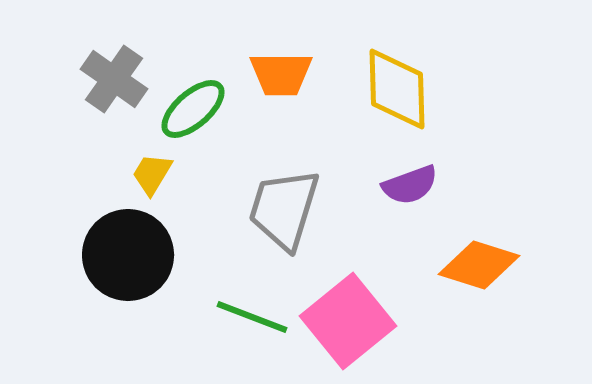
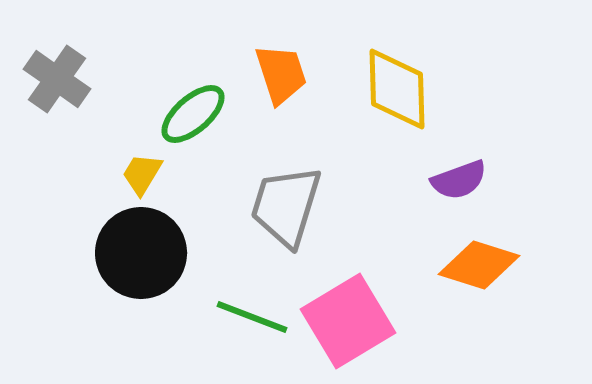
orange trapezoid: rotated 108 degrees counterclockwise
gray cross: moved 57 px left
green ellipse: moved 5 px down
yellow trapezoid: moved 10 px left
purple semicircle: moved 49 px right, 5 px up
gray trapezoid: moved 2 px right, 3 px up
black circle: moved 13 px right, 2 px up
pink square: rotated 8 degrees clockwise
